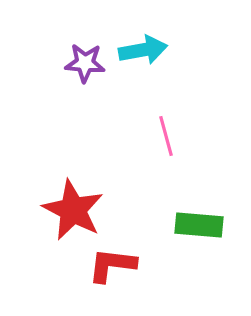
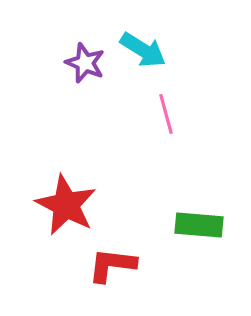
cyan arrow: rotated 42 degrees clockwise
purple star: rotated 18 degrees clockwise
pink line: moved 22 px up
red star: moved 7 px left, 5 px up
